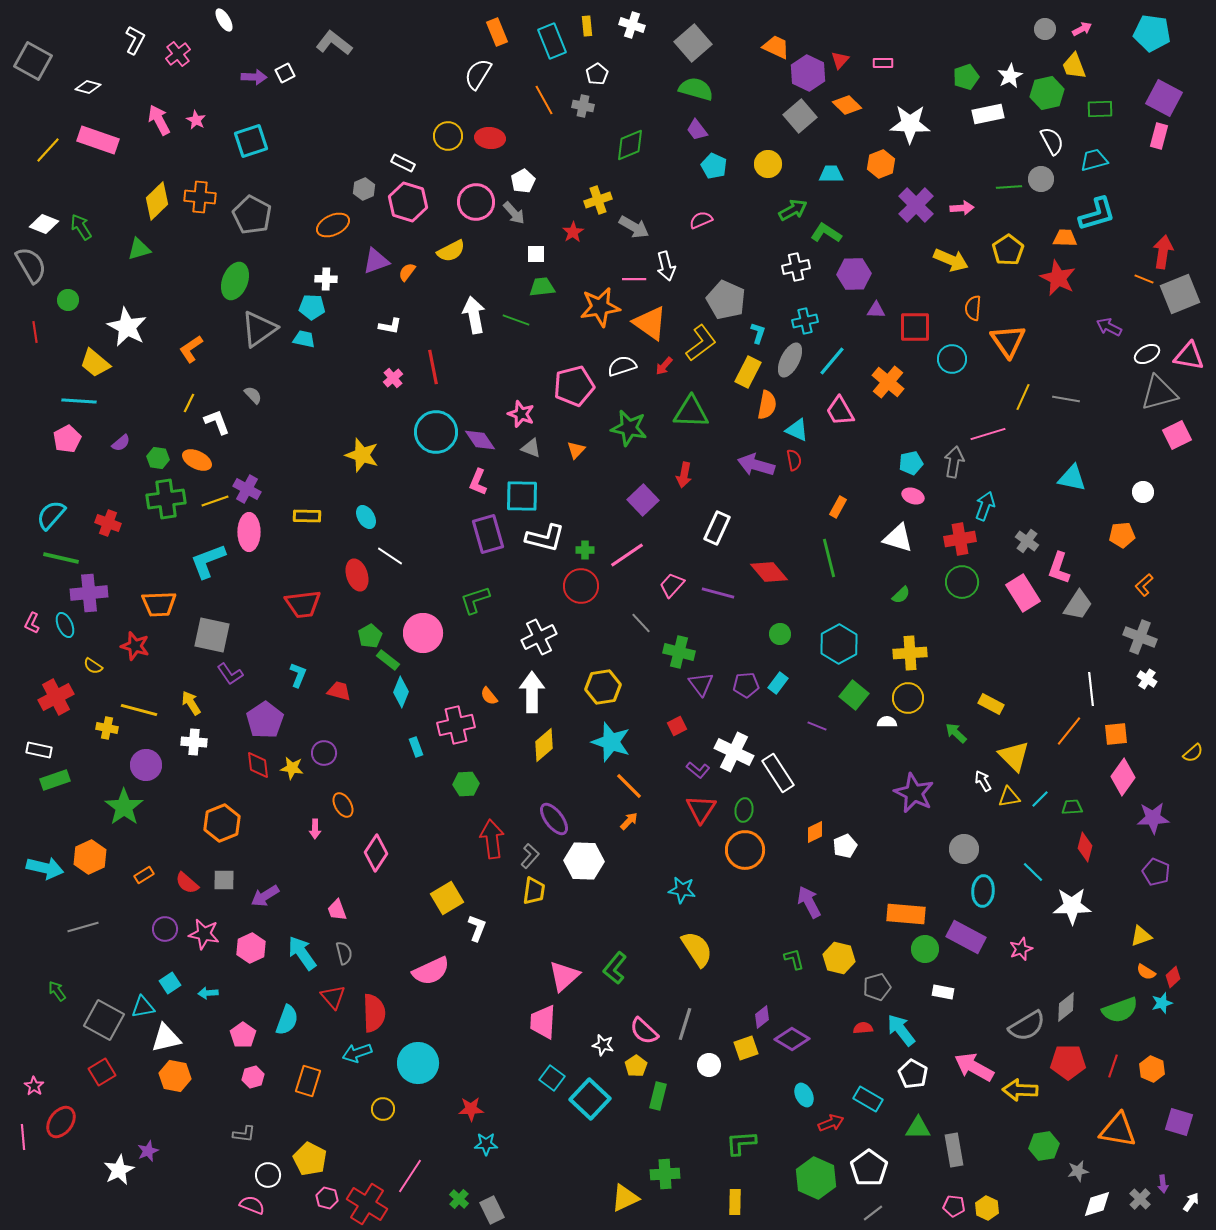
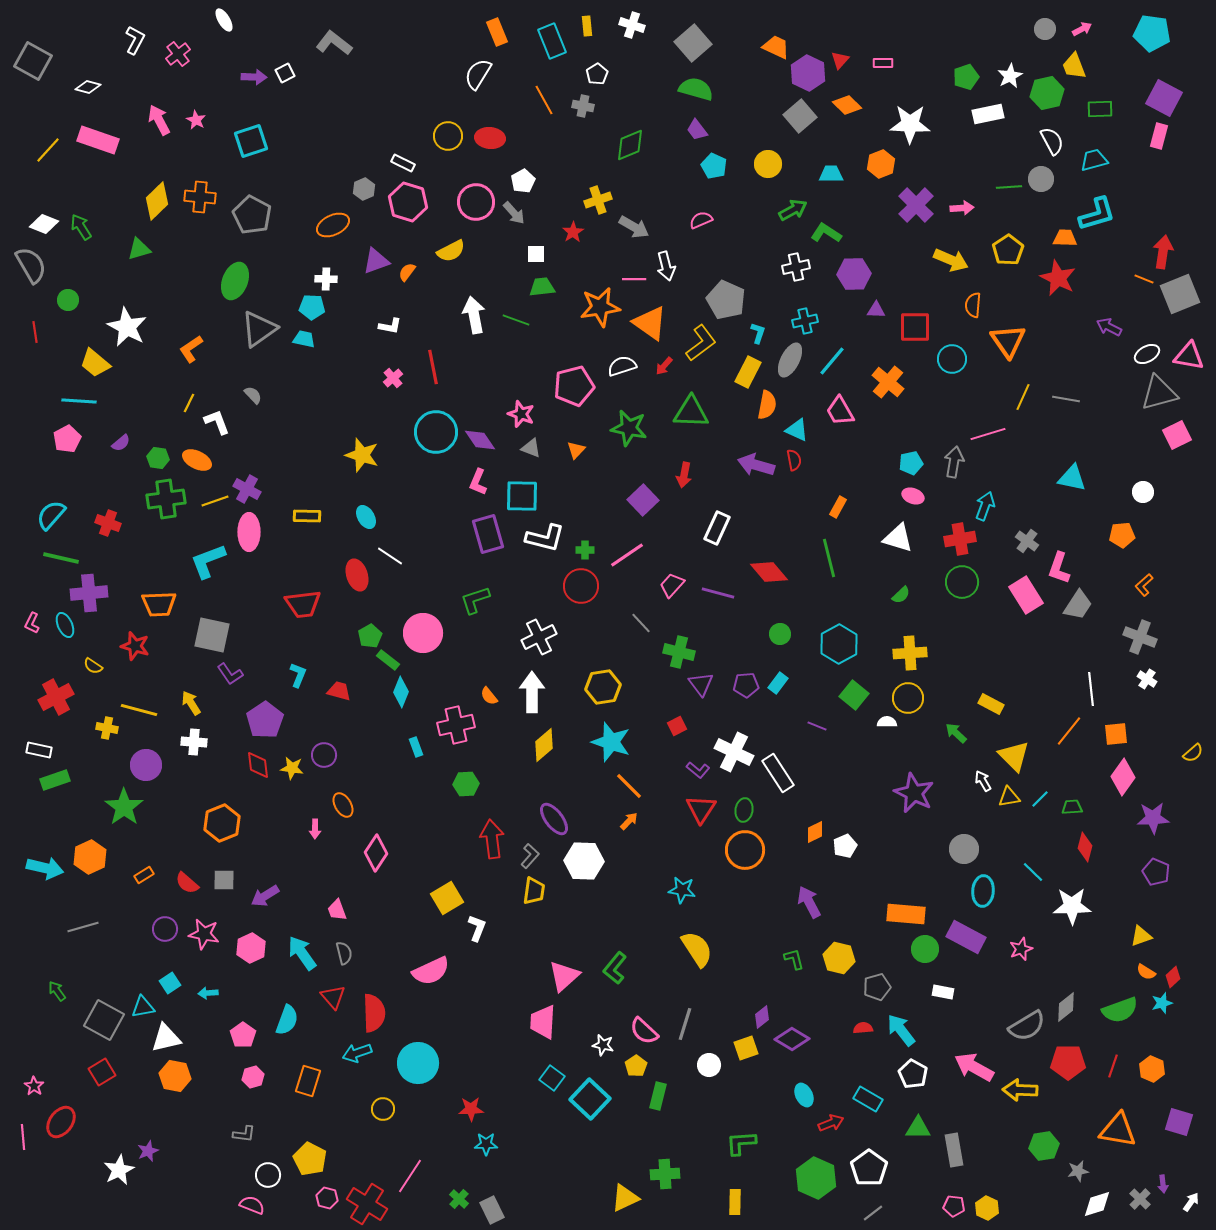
orange semicircle at (973, 308): moved 3 px up
pink rectangle at (1023, 593): moved 3 px right, 2 px down
purple circle at (324, 753): moved 2 px down
